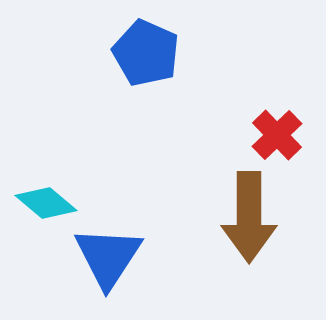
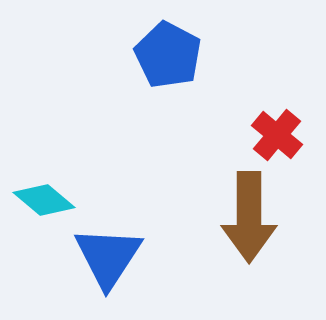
blue pentagon: moved 22 px right, 2 px down; rotated 4 degrees clockwise
red cross: rotated 6 degrees counterclockwise
cyan diamond: moved 2 px left, 3 px up
